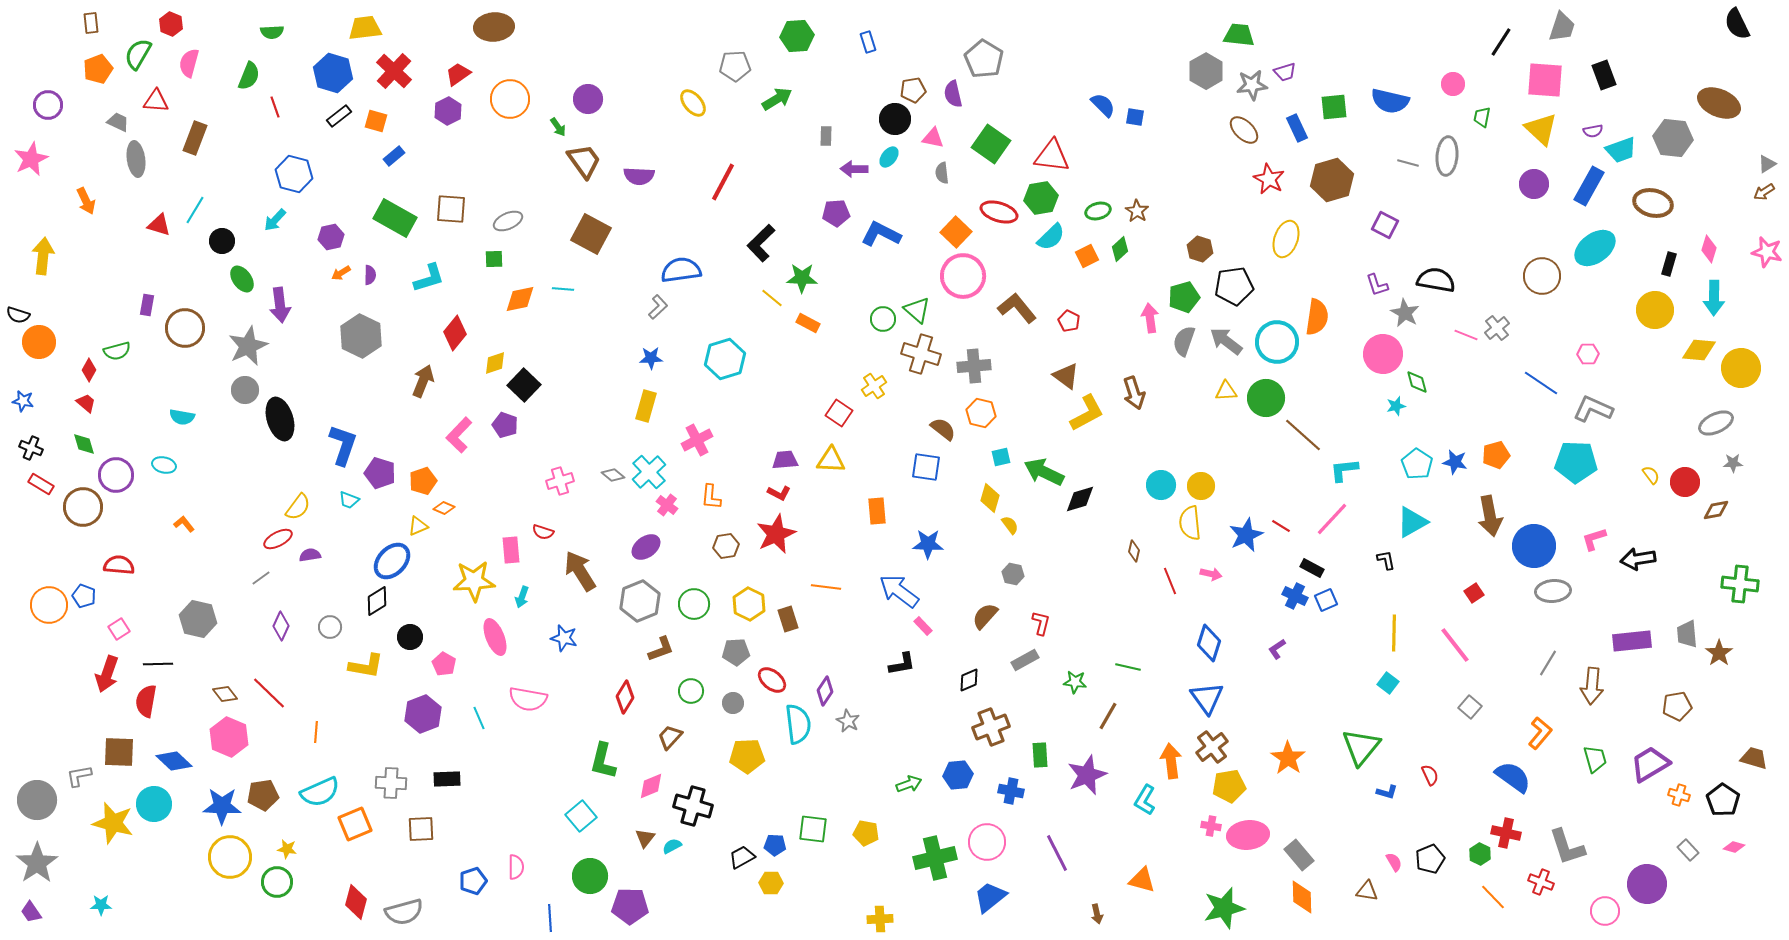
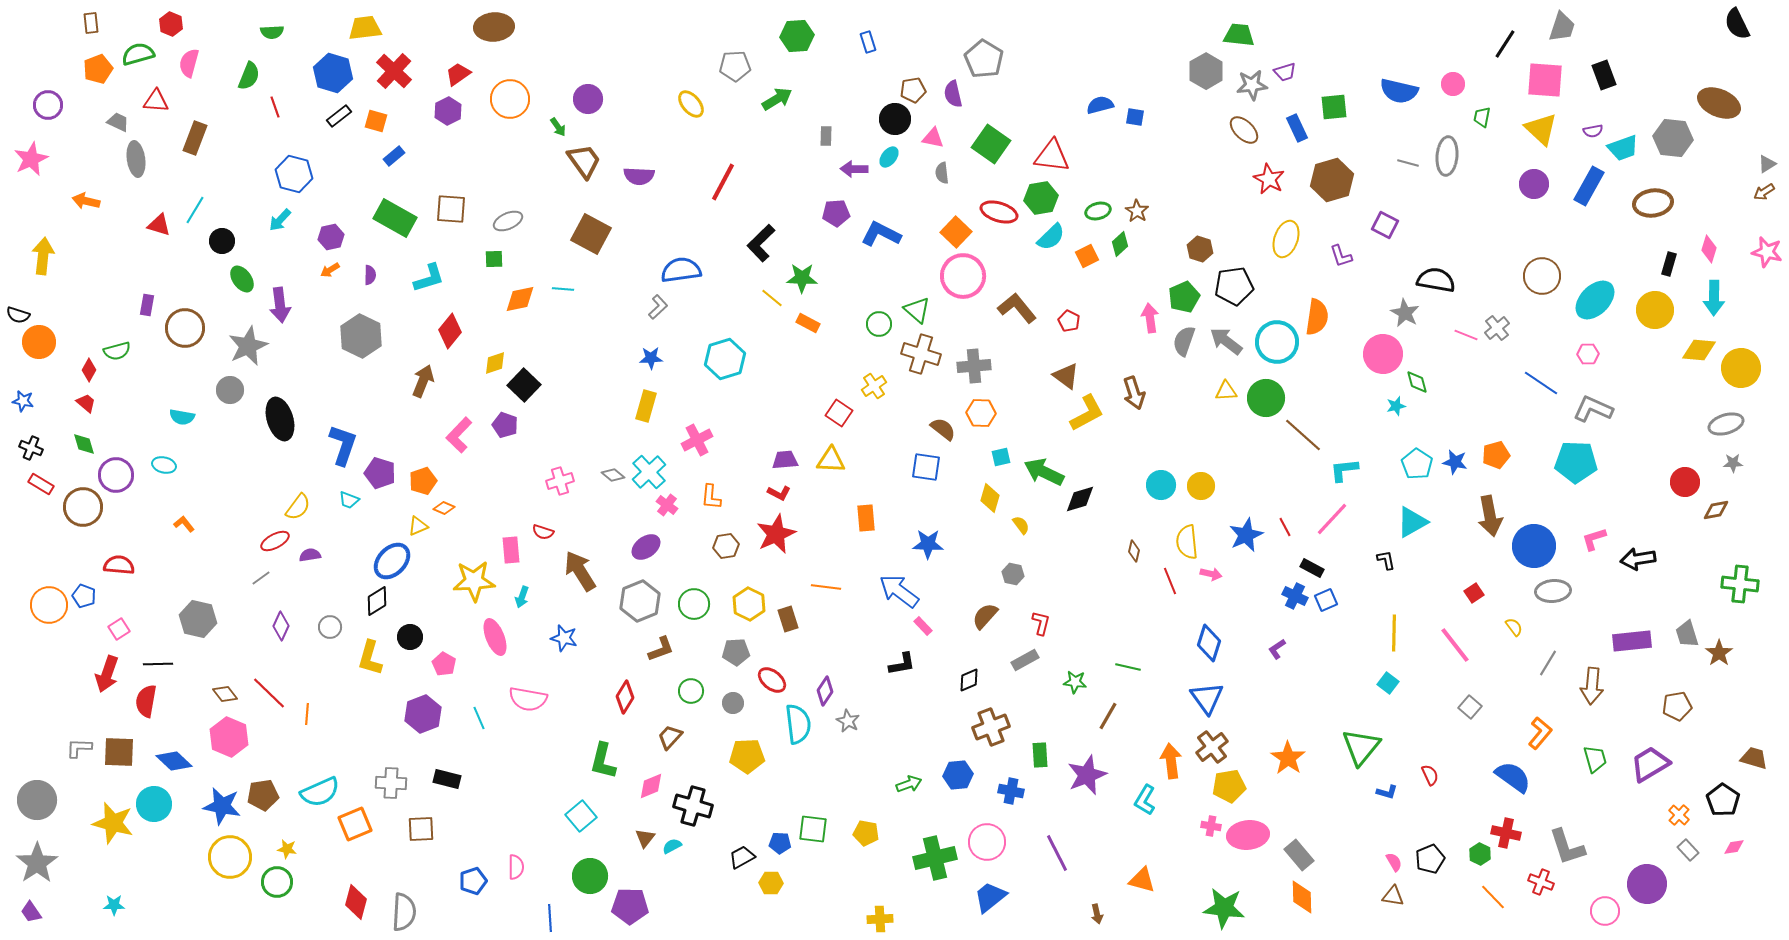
black line at (1501, 42): moved 4 px right, 2 px down
green semicircle at (138, 54): rotated 44 degrees clockwise
blue semicircle at (1390, 101): moved 9 px right, 10 px up
yellow ellipse at (693, 103): moved 2 px left, 1 px down
blue semicircle at (1103, 105): moved 3 px left; rotated 60 degrees counterclockwise
cyan trapezoid at (1621, 150): moved 2 px right, 2 px up
orange arrow at (86, 201): rotated 128 degrees clockwise
brown ellipse at (1653, 203): rotated 21 degrees counterclockwise
cyan arrow at (275, 220): moved 5 px right
cyan ellipse at (1595, 248): moved 52 px down; rotated 9 degrees counterclockwise
green diamond at (1120, 249): moved 5 px up
orange arrow at (341, 273): moved 11 px left, 3 px up
purple L-shape at (1377, 285): moved 36 px left, 29 px up
green pentagon at (1184, 297): rotated 8 degrees counterclockwise
green circle at (883, 319): moved 4 px left, 5 px down
red diamond at (455, 333): moved 5 px left, 2 px up
gray circle at (245, 390): moved 15 px left
orange hexagon at (981, 413): rotated 12 degrees counterclockwise
gray ellipse at (1716, 423): moved 10 px right, 1 px down; rotated 8 degrees clockwise
yellow semicircle at (1651, 475): moved 137 px left, 152 px down
orange rectangle at (877, 511): moved 11 px left, 7 px down
yellow semicircle at (1190, 523): moved 3 px left, 19 px down
yellow semicircle at (1010, 525): moved 11 px right
red line at (1281, 526): moved 4 px right, 1 px down; rotated 30 degrees clockwise
red ellipse at (278, 539): moved 3 px left, 2 px down
gray trapezoid at (1687, 634): rotated 12 degrees counterclockwise
yellow L-shape at (366, 666): moved 4 px right, 8 px up; rotated 96 degrees clockwise
orange line at (316, 732): moved 9 px left, 18 px up
gray L-shape at (79, 776): moved 28 px up; rotated 12 degrees clockwise
black rectangle at (447, 779): rotated 16 degrees clockwise
orange cross at (1679, 795): moved 20 px down; rotated 25 degrees clockwise
blue star at (222, 806): rotated 9 degrees clockwise
blue pentagon at (775, 845): moved 5 px right, 2 px up
pink diamond at (1734, 847): rotated 25 degrees counterclockwise
brown triangle at (1367, 891): moved 26 px right, 5 px down
cyan star at (101, 905): moved 13 px right
green star at (1224, 908): rotated 21 degrees clockwise
gray semicircle at (404, 912): rotated 72 degrees counterclockwise
